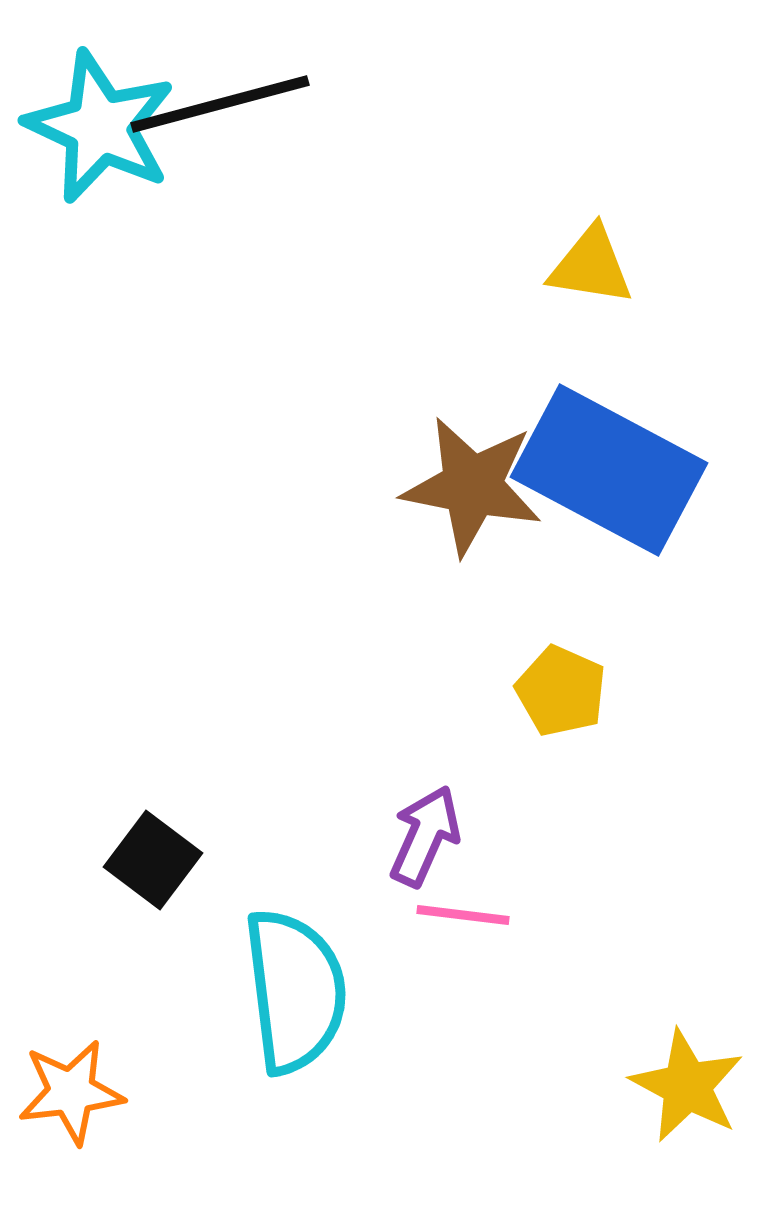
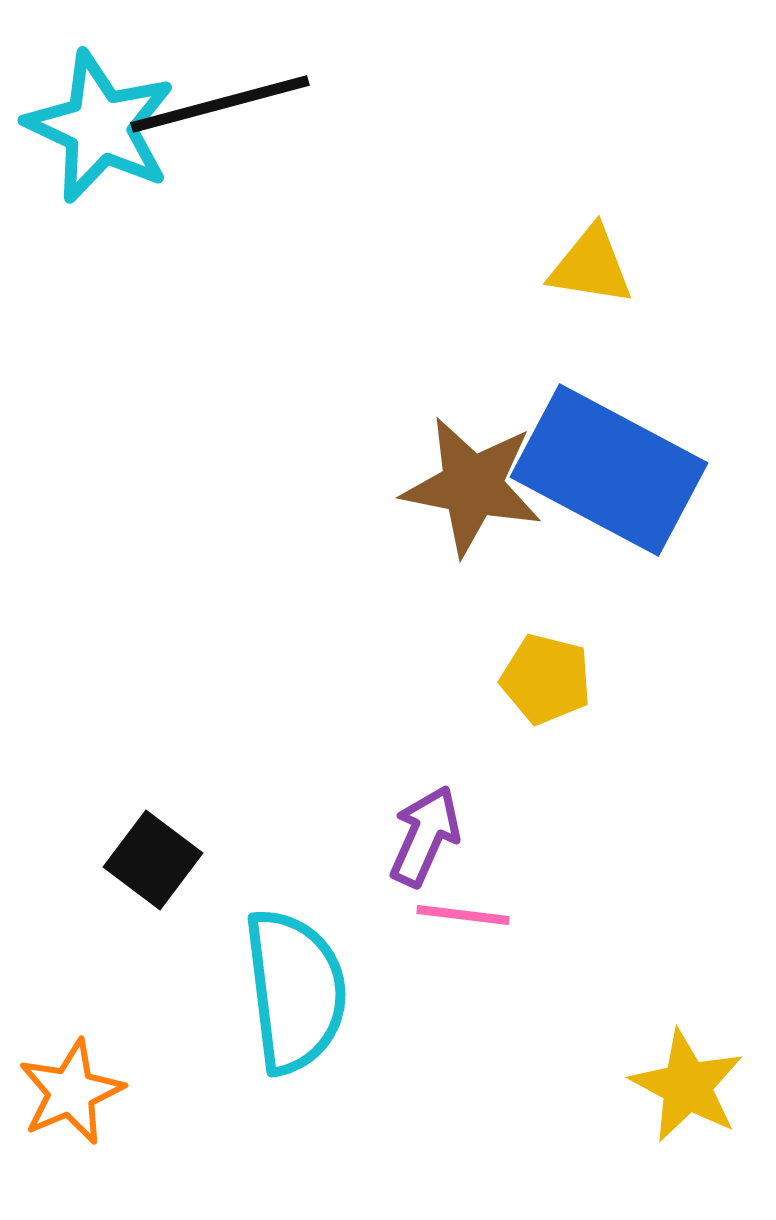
yellow pentagon: moved 15 px left, 12 px up; rotated 10 degrees counterclockwise
orange star: rotated 16 degrees counterclockwise
